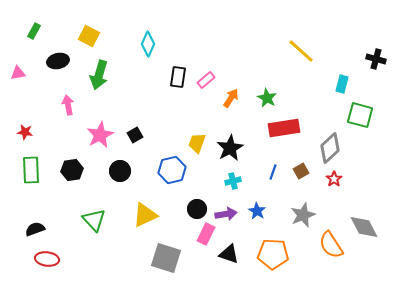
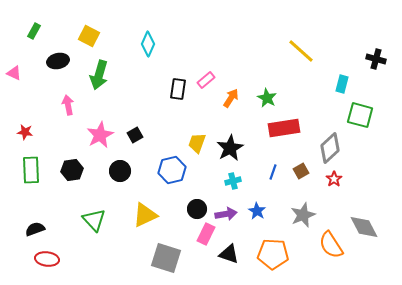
pink triangle at (18, 73): moved 4 px left; rotated 35 degrees clockwise
black rectangle at (178, 77): moved 12 px down
